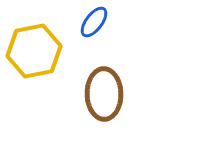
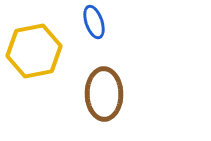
blue ellipse: rotated 56 degrees counterclockwise
